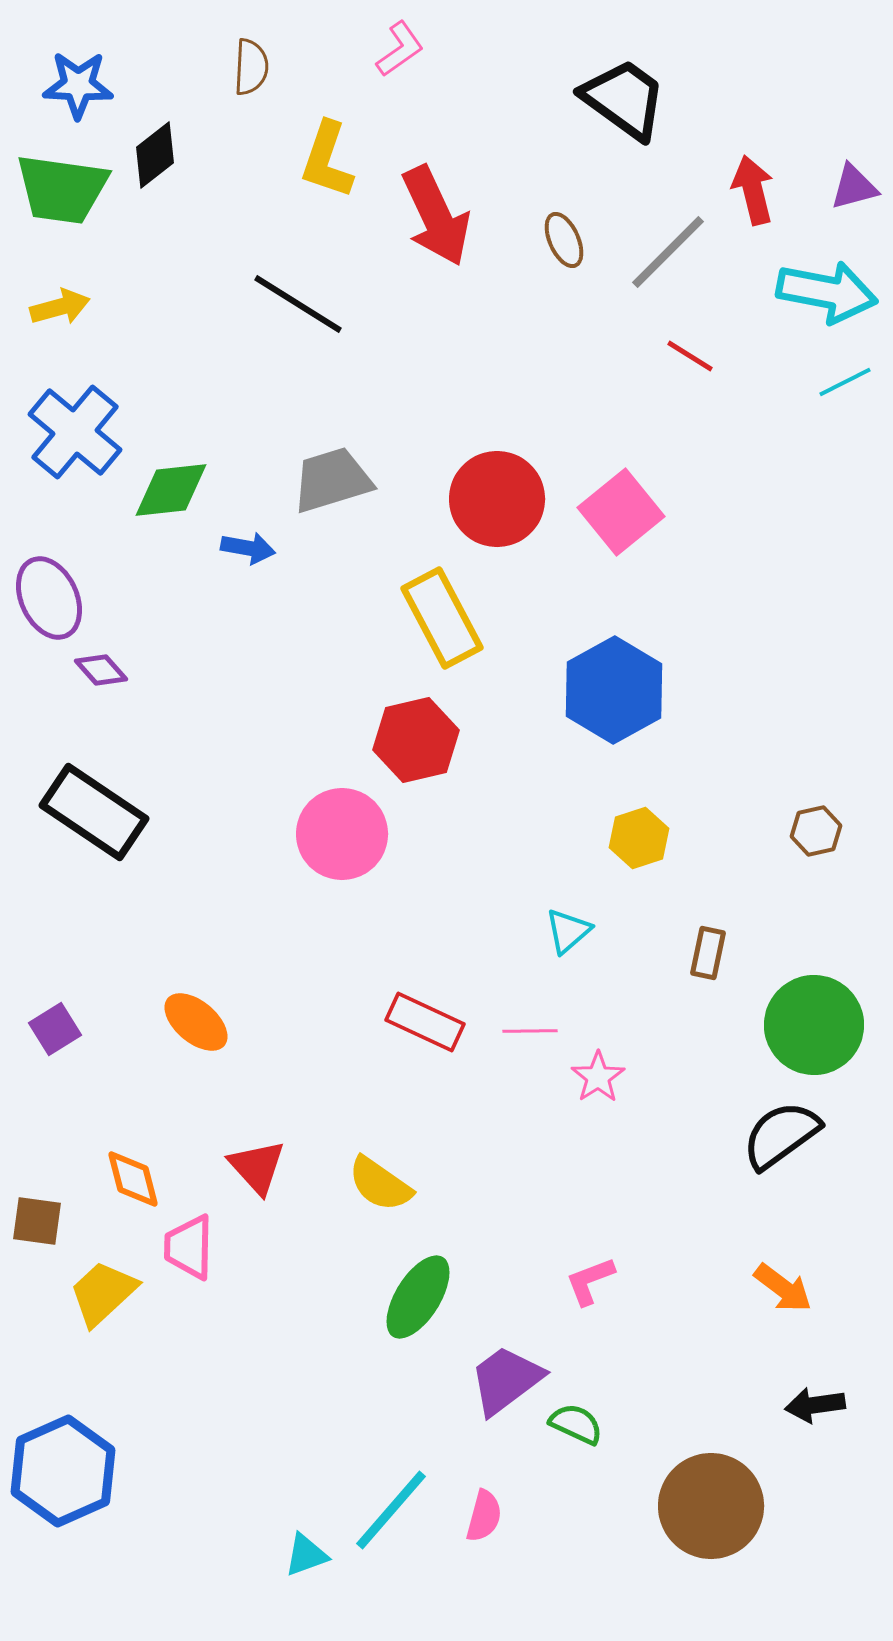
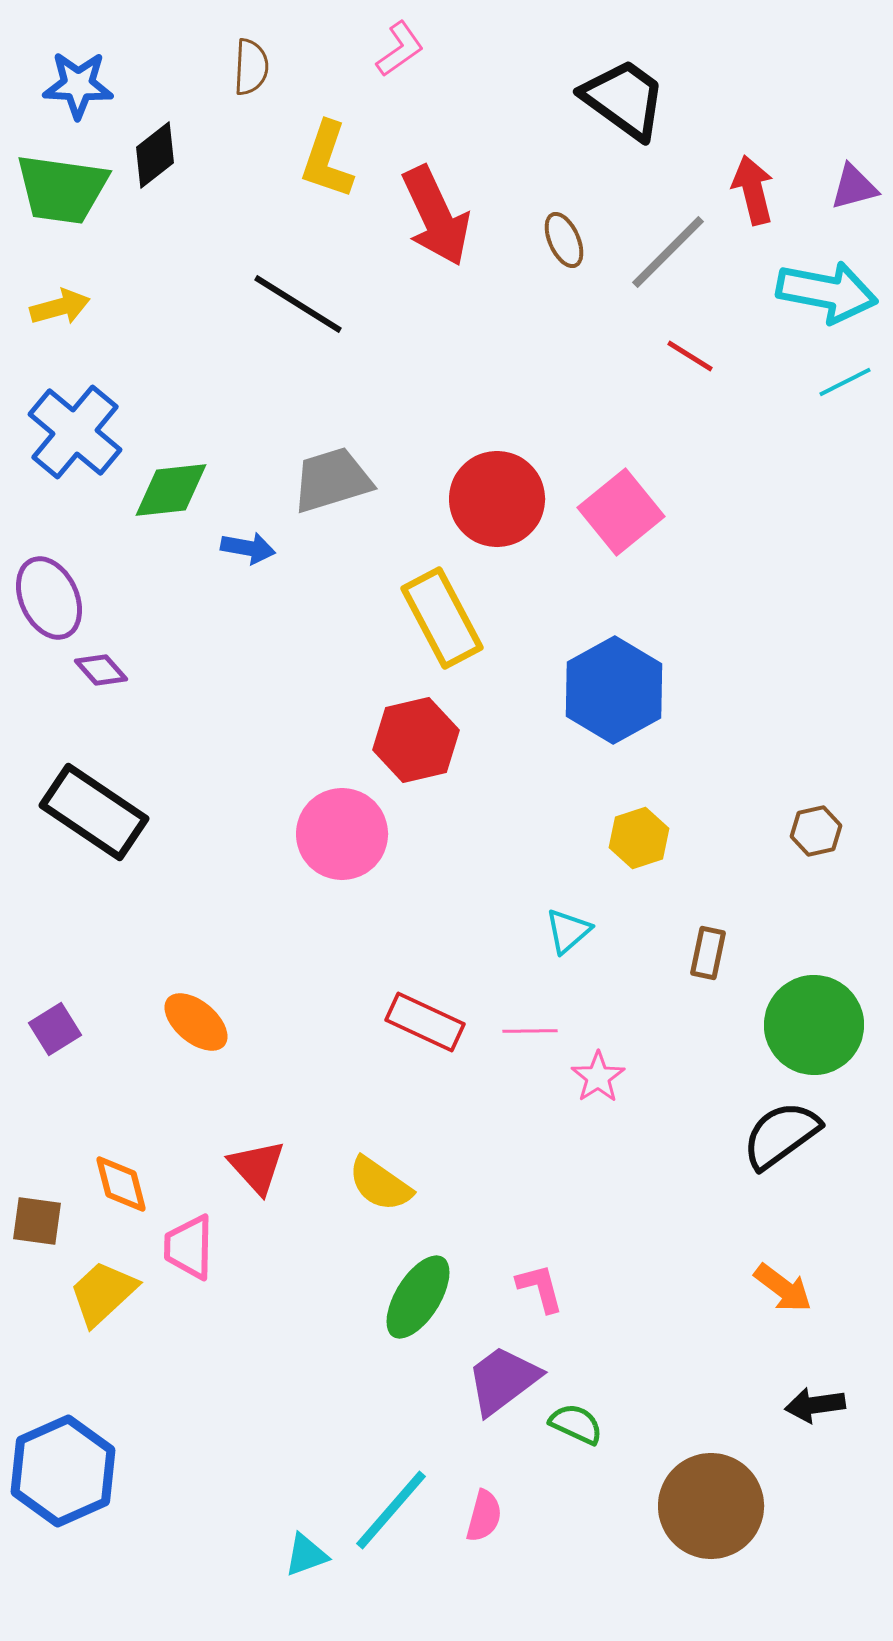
orange diamond at (133, 1179): moved 12 px left, 5 px down
pink L-shape at (590, 1281): moved 50 px left, 7 px down; rotated 96 degrees clockwise
purple trapezoid at (506, 1380): moved 3 px left
